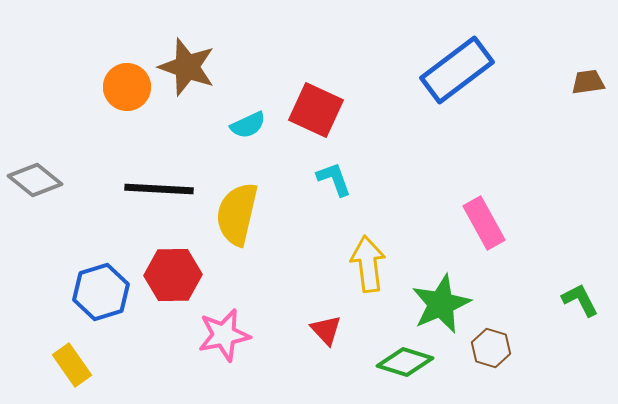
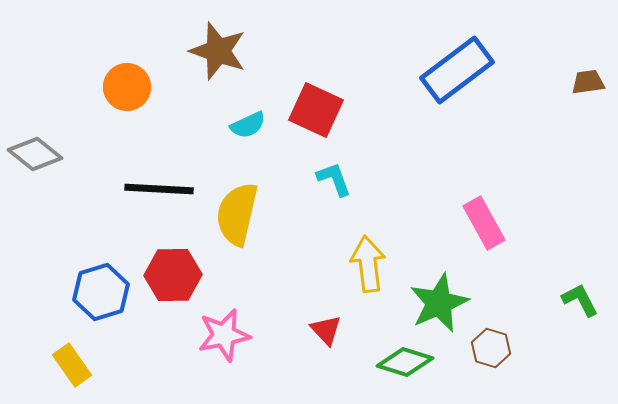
brown star: moved 31 px right, 16 px up
gray diamond: moved 26 px up
green star: moved 2 px left, 1 px up
